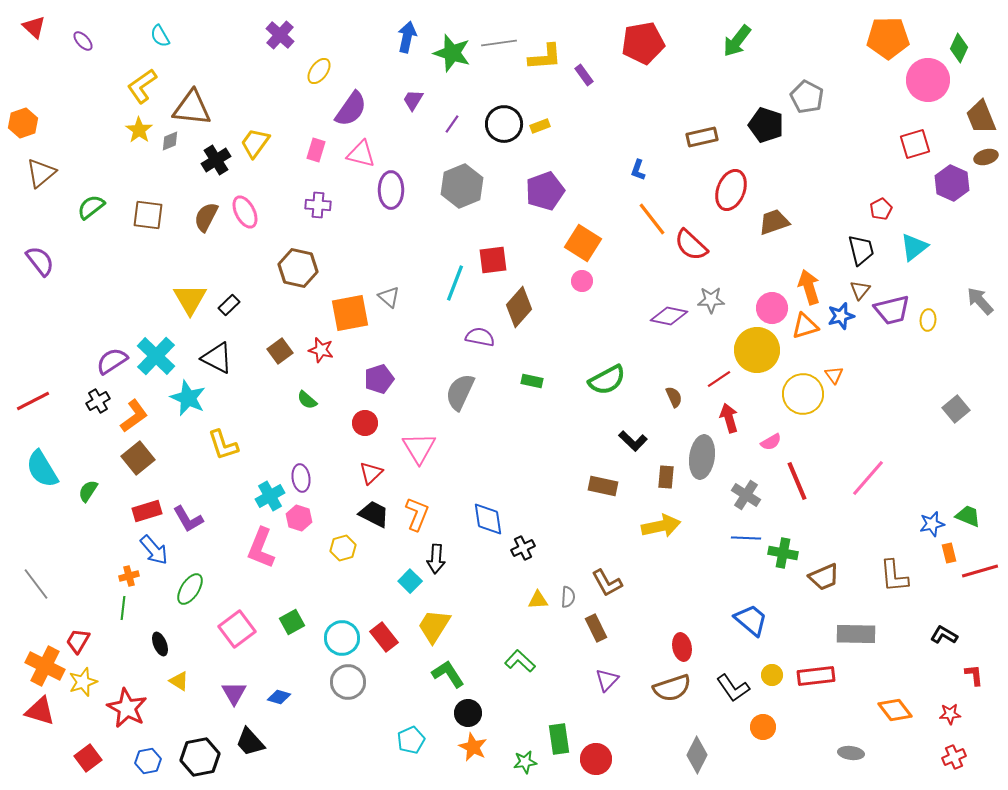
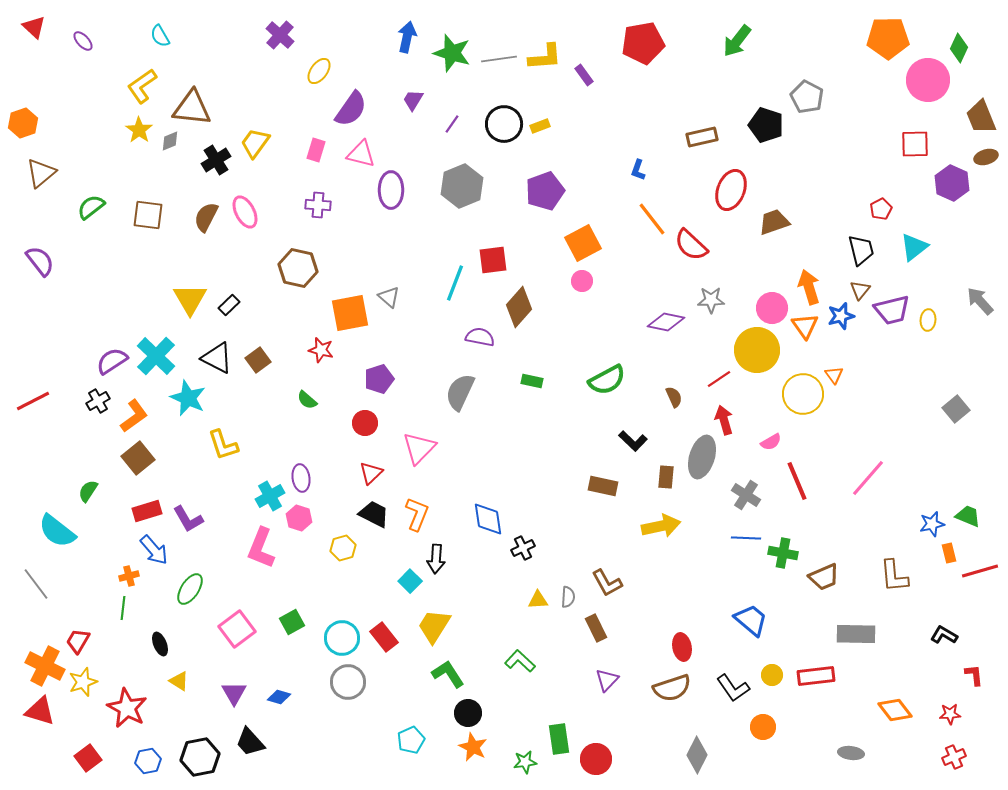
gray line at (499, 43): moved 16 px down
red square at (915, 144): rotated 16 degrees clockwise
orange square at (583, 243): rotated 30 degrees clockwise
purple diamond at (669, 316): moved 3 px left, 6 px down
orange triangle at (805, 326): rotated 48 degrees counterclockwise
brown square at (280, 351): moved 22 px left, 9 px down
red arrow at (729, 418): moved 5 px left, 2 px down
pink triangle at (419, 448): rotated 15 degrees clockwise
gray ellipse at (702, 457): rotated 9 degrees clockwise
cyan semicircle at (42, 469): moved 15 px right, 62 px down; rotated 21 degrees counterclockwise
